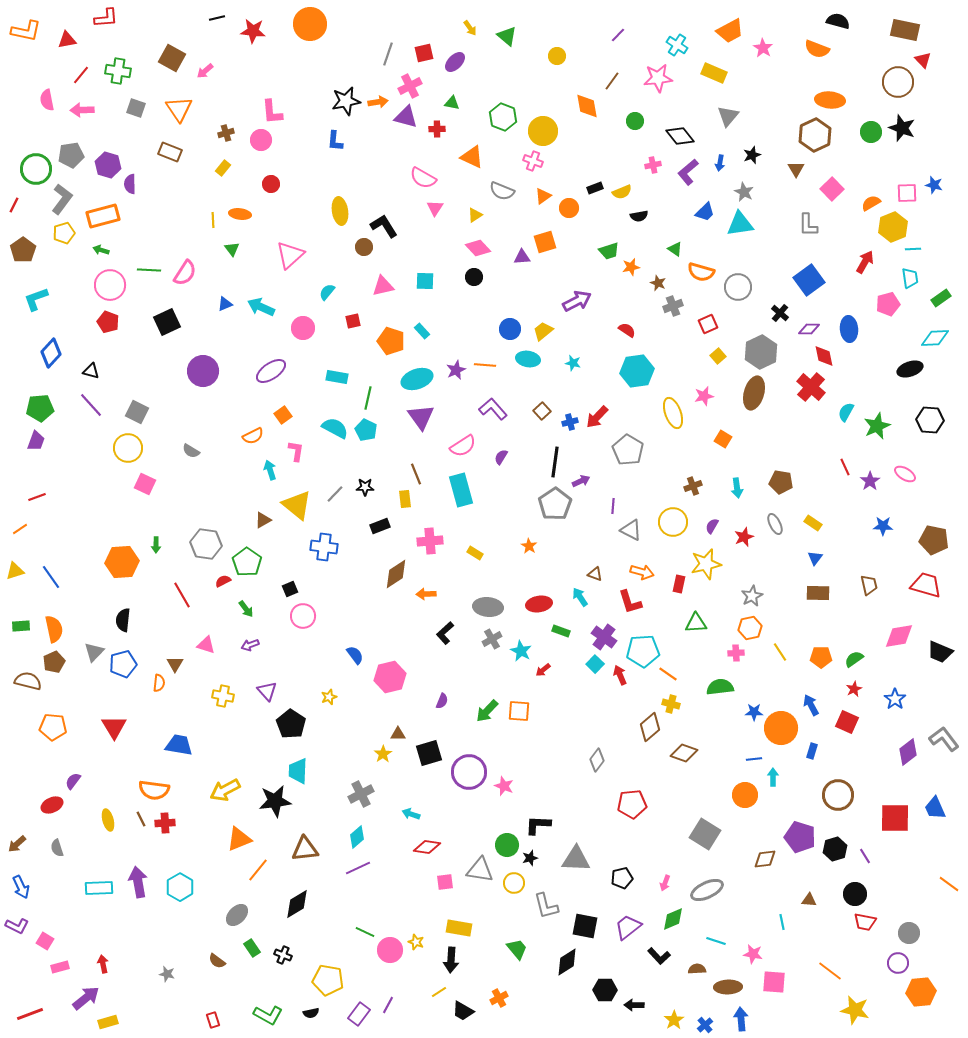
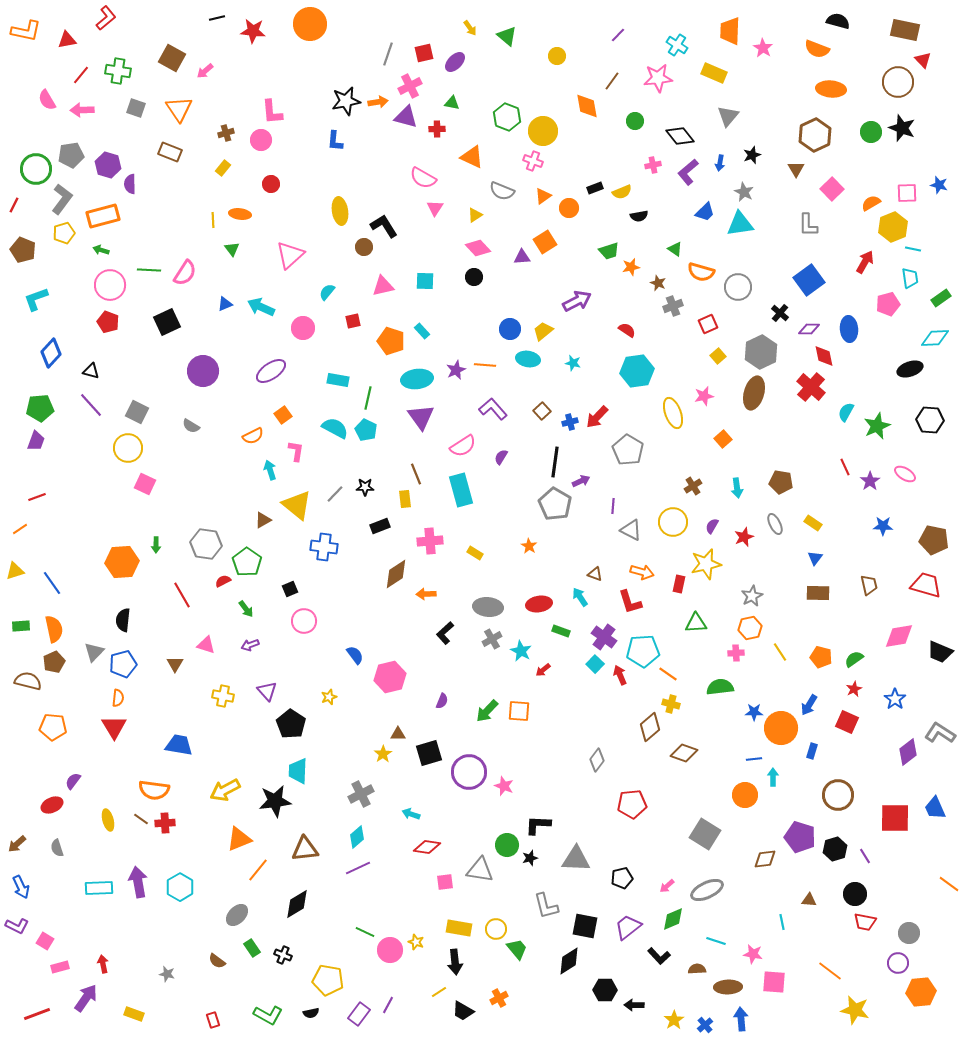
red L-shape at (106, 18): rotated 35 degrees counterclockwise
orange trapezoid at (730, 31): rotated 120 degrees clockwise
pink semicircle at (47, 100): rotated 20 degrees counterclockwise
orange ellipse at (830, 100): moved 1 px right, 11 px up
green hexagon at (503, 117): moved 4 px right
blue star at (934, 185): moved 5 px right
orange square at (545, 242): rotated 15 degrees counterclockwise
cyan line at (913, 249): rotated 14 degrees clockwise
brown pentagon at (23, 250): rotated 15 degrees counterclockwise
cyan rectangle at (337, 377): moved 1 px right, 3 px down
cyan ellipse at (417, 379): rotated 12 degrees clockwise
orange square at (723, 439): rotated 18 degrees clockwise
gray semicircle at (191, 451): moved 25 px up
brown cross at (693, 486): rotated 12 degrees counterclockwise
gray pentagon at (555, 504): rotated 8 degrees counterclockwise
blue line at (51, 577): moved 1 px right, 6 px down
pink circle at (303, 616): moved 1 px right, 5 px down
orange pentagon at (821, 657): rotated 15 degrees clockwise
orange semicircle at (159, 683): moved 41 px left, 15 px down
blue arrow at (811, 705): moved 2 px left; rotated 120 degrees counterclockwise
gray L-shape at (944, 739): moved 4 px left, 6 px up; rotated 20 degrees counterclockwise
brown line at (141, 819): rotated 28 degrees counterclockwise
yellow circle at (514, 883): moved 18 px left, 46 px down
pink arrow at (665, 883): moved 2 px right, 3 px down; rotated 28 degrees clockwise
black arrow at (451, 960): moved 4 px right, 2 px down; rotated 10 degrees counterclockwise
black diamond at (567, 962): moved 2 px right, 1 px up
purple arrow at (86, 998): rotated 16 degrees counterclockwise
red line at (30, 1014): moved 7 px right
yellow rectangle at (108, 1022): moved 26 px right, 8 px up; rotated 36 degrees clockwise
